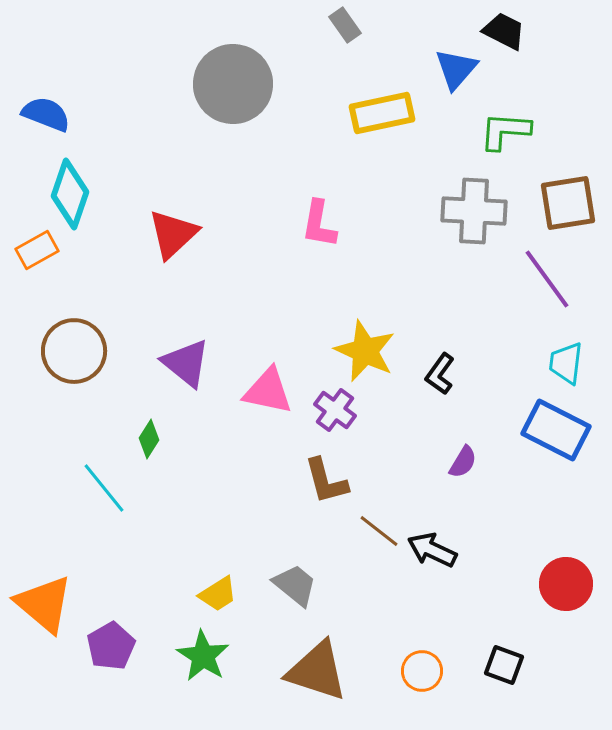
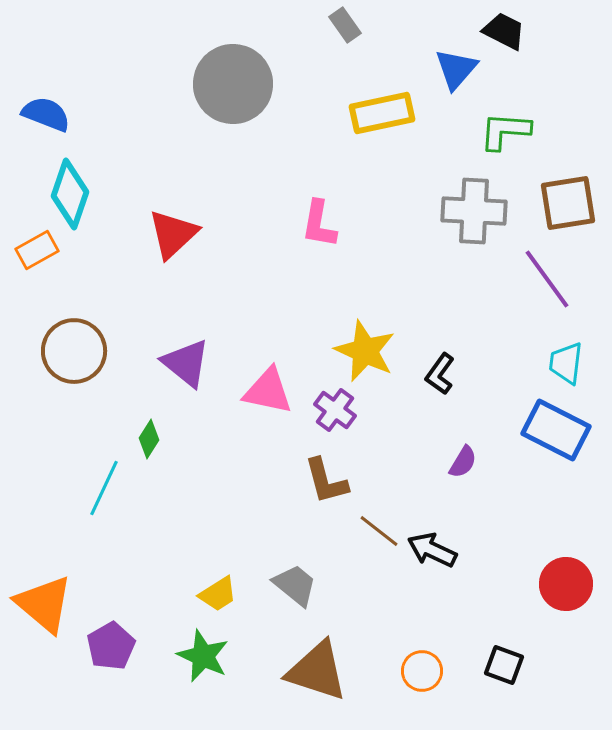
cyan line: rotated 64 degrees clockwise
green star: rotated 8 degrees counterclockwise
